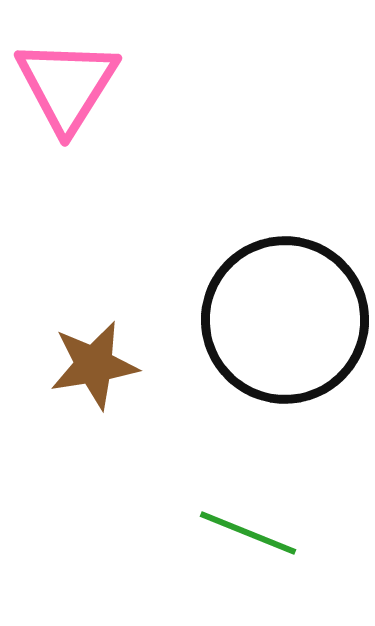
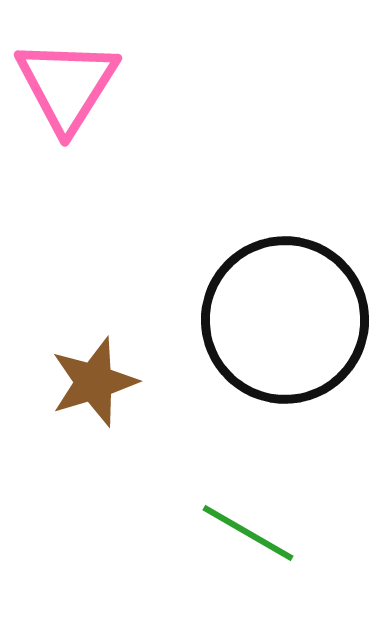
brown star: moved 17 px down; rotated 8 degrees counterclockwise
green line: rotated 8 degrees clockwise
